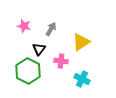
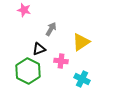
pink star: moved 16 px up
black triangle: rotated 32 degrees clockwise
